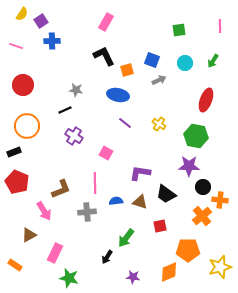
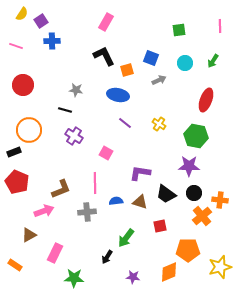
blue square at (152, 60): moved 1 px left, 2 px up
black line at (65, 110): rotated 40 degrees clockwise
orange circle at (27, 126): moved 2 px right, 4 px down
black circle at (203, 187): moved 9 px left, 6 px down
pink arrow at (44, 211): rotated 78 degrees counterclockwise
green star at (69, 278): moved 5 px right; rotated 12 degrees counterclockwise
